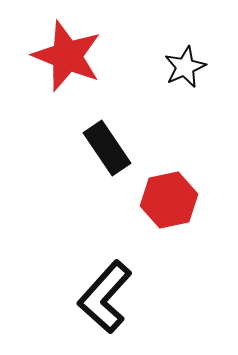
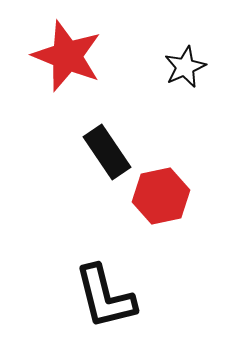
black rectangle: moved 4 px down
red hexagon: moved 8 px left, 4 px up
black L-shape: rotated 56 degrees counterclockwise
